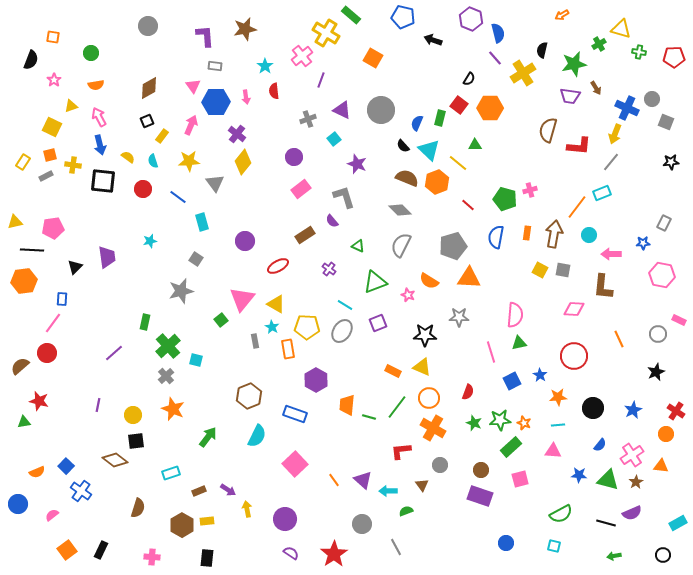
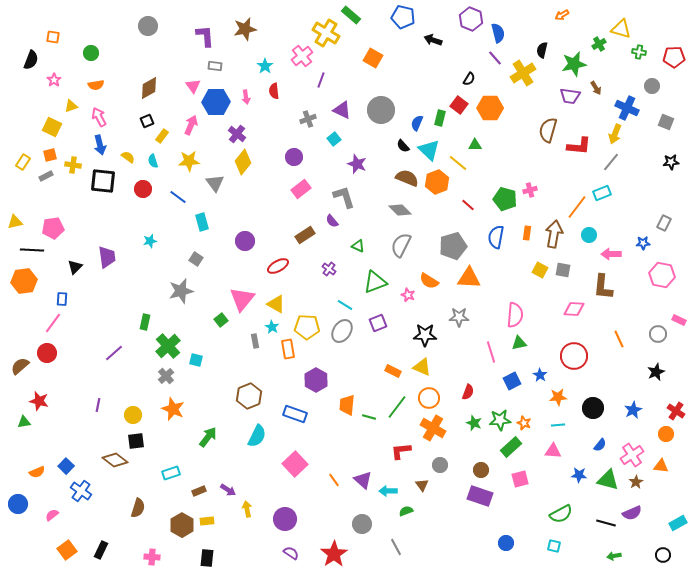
gray circle at (652, 99): moved 13 px up
